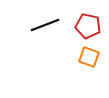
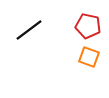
black line: moved 16 px left, 5 px down; rotated 16 degrees counterclockwise
